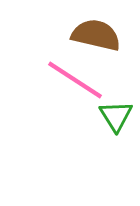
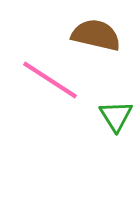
pink line: moved 25 px left
